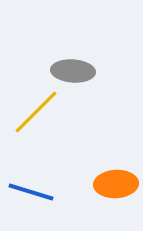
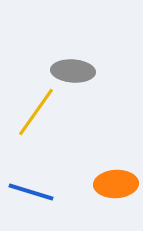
yellow line: rotated 10 degrees counterclockwise
